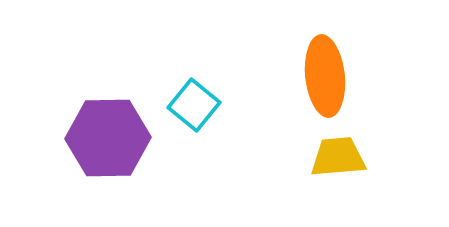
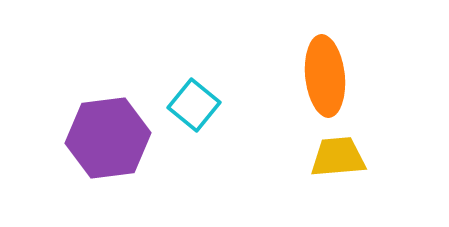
purple hexagon: rotated 6 degrees counterclockwise
